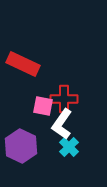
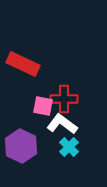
white L-shape: rotated 92 degrees clockwise
